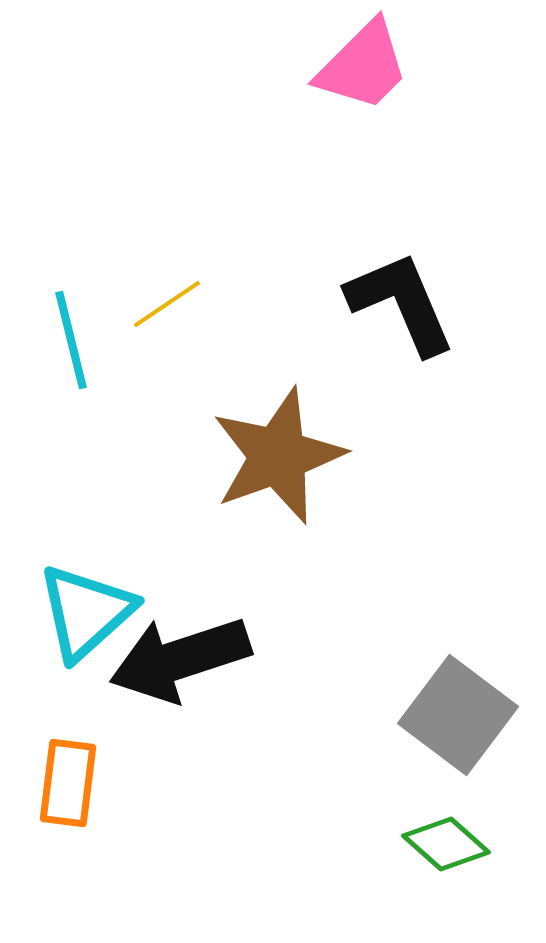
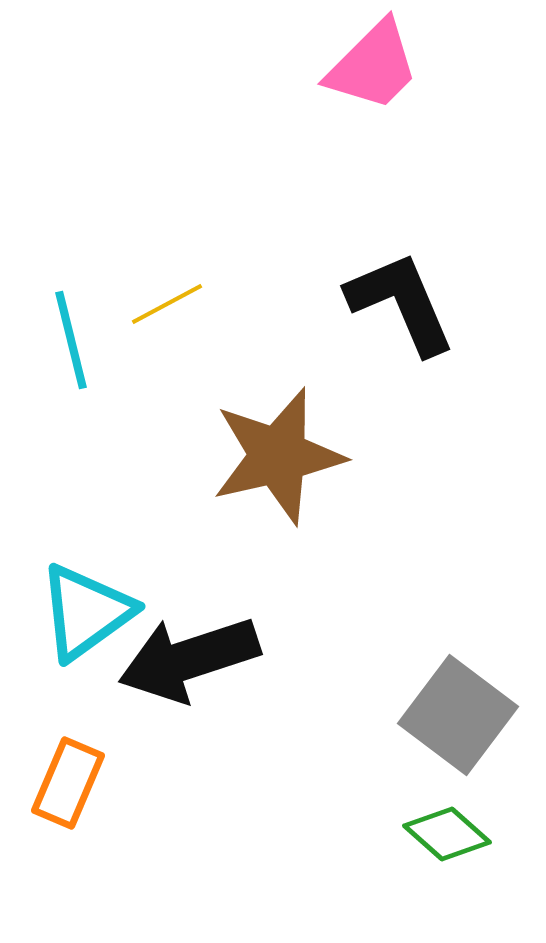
pink trapezoid: moved 10 px right
yellow line: rotated 6 degrees clockwise
brown star: rotated 7 degrees clockwise
cyan triangle: rotated 6 degrees clockwise
black arrow: moved 9 px right
orange rectangle: rotated 16 degrees clockwise
green diamond: moved 1 px right, 10 px up
